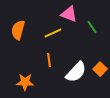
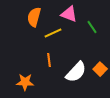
orange semicircle: moved 16 px right, 13 px up
